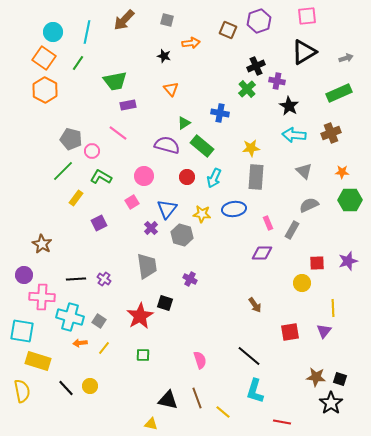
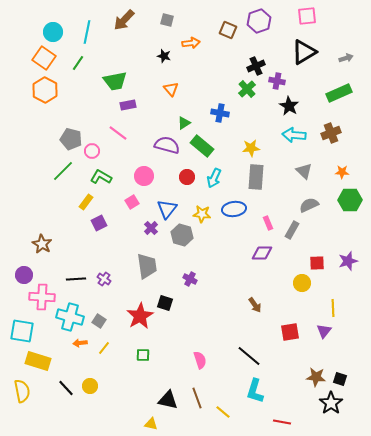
yellow rectangle at (76, 198): moved 10 px right, 4 px down
